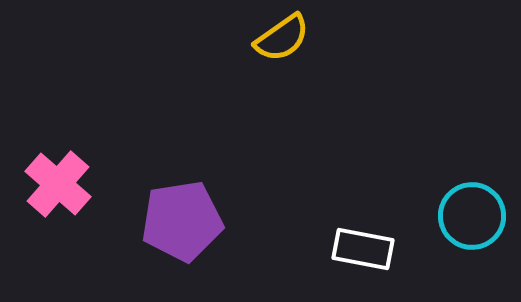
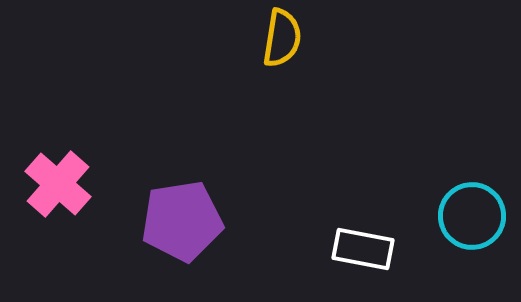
yellow semicircle: rotated 46 degrees counterclockwise
